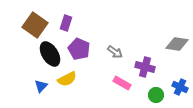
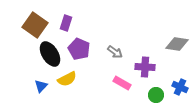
purple cross: rotated 12 degrees counterclockwise
